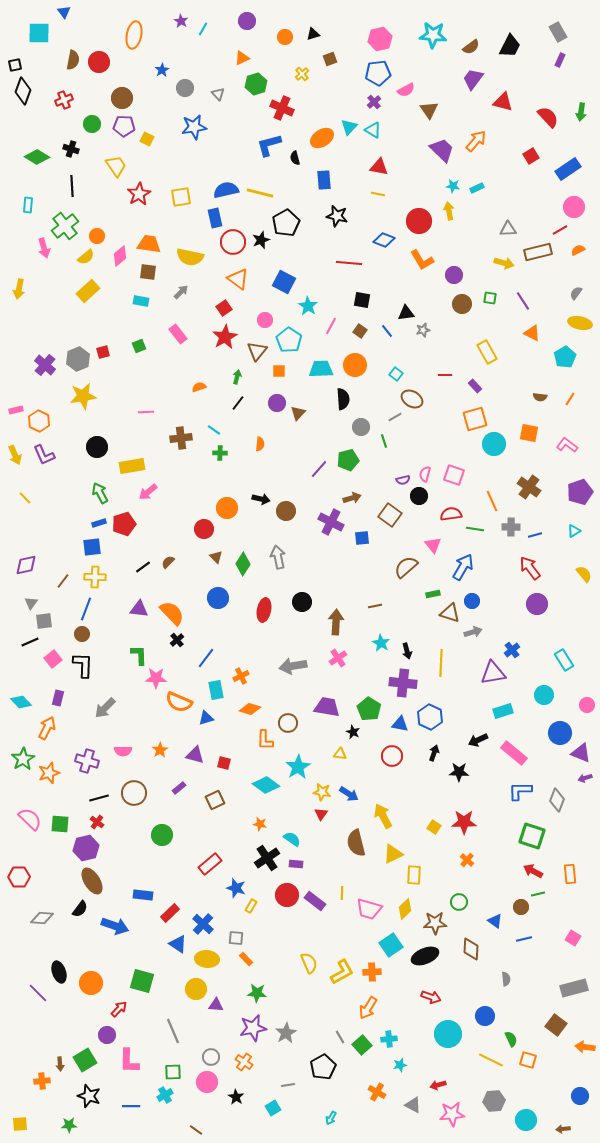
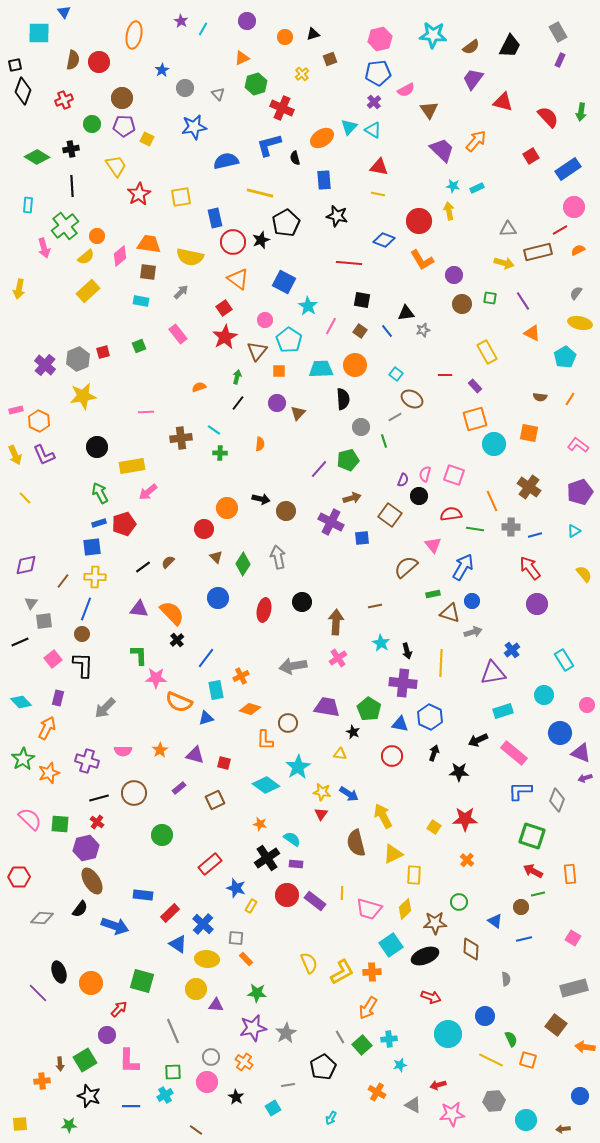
black cross at (71, 149): rotated 28 degrees counterclockwise
blue semicircle at (226, 190): moved 29 px up
pink L-shape at (567, 445): moved 11 px right
purple semicircle at (403, 480): rotated 56 degrees counterclockwise
black line at (30, 642): moved 10 px left
red star at (464, 822): moved 1 px right, 3 px up
